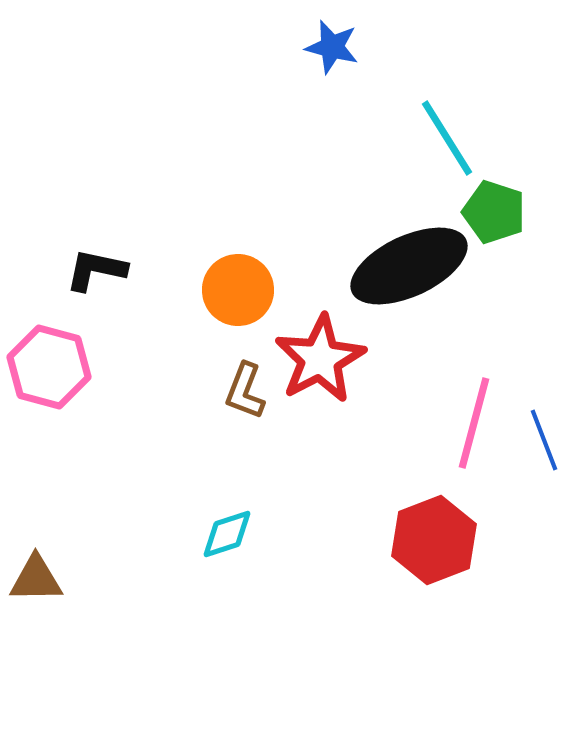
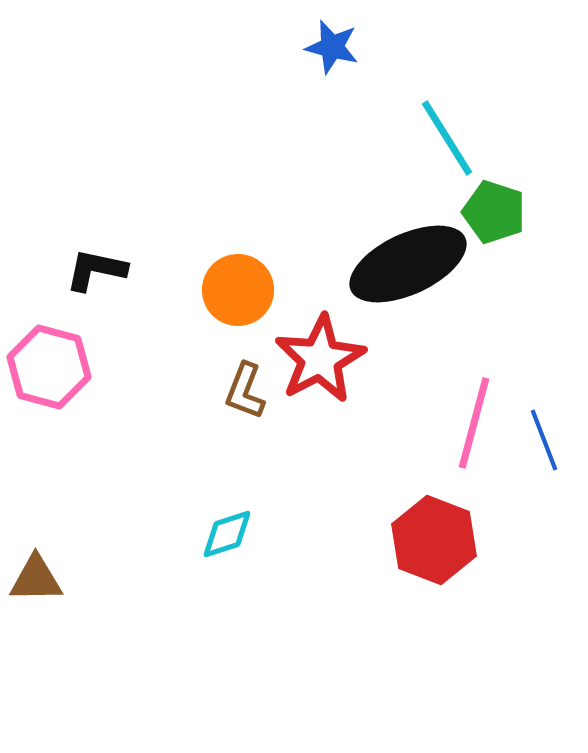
black ellipse: moved 1 px left, 2 px up
red hexagon: rotated 18 degrees counterclockwise
